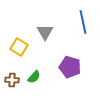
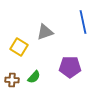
gray triangle: rotated 42 degrees clockwise
purple pentagon: rotated 15 degrees counterclockwise
